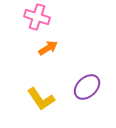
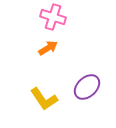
pink cross: moved 16 px right
yellow L-shape: moved 3 px right
